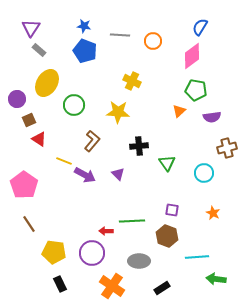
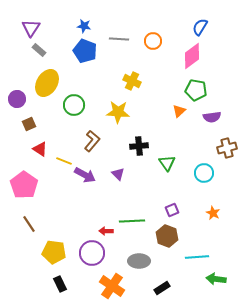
gray line at (120, 35): moved 1 px left, 4 px down
brown square at (29, 120): moved 4 px down
red triangle at (39, 139): moved 1 px right, 10 px down
purple square at (172, 210): rotated 32 degrees counterclockwise
